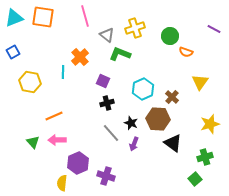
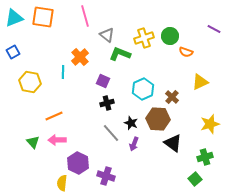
yellow cross: moved 9 px right, 10 px down
yellow triangle: rotated 30 degrees clockwise
purple hexagon: rotated 10 degrees counterclockwise
